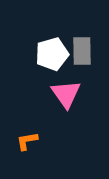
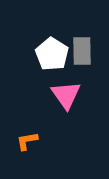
white pentagon: rotated 24 degrees counterclockwise
pink triangle: moved 1 px down
